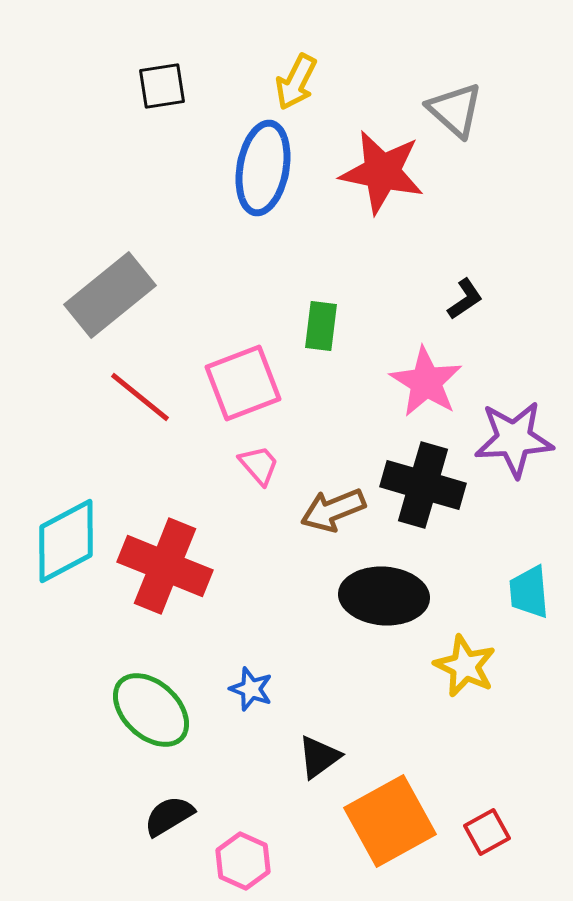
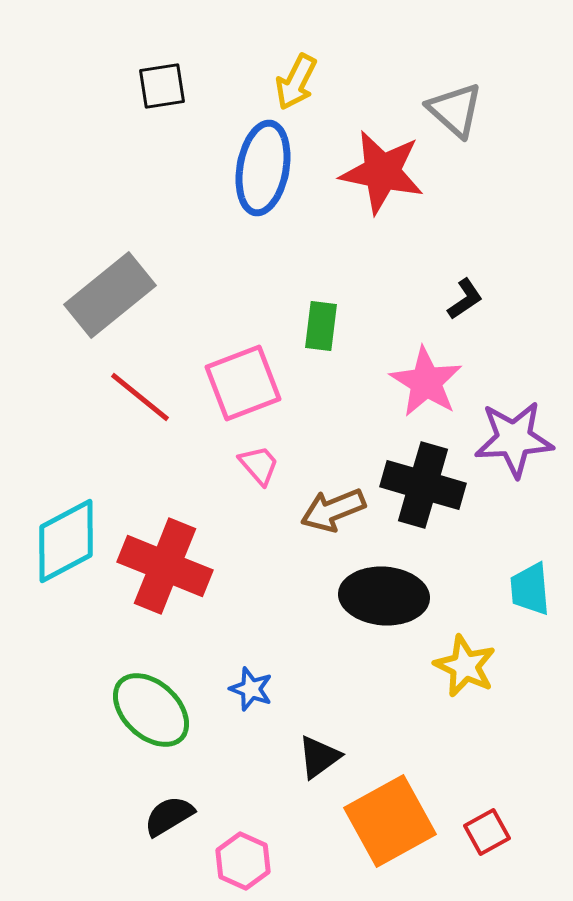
cyan trapezoid: moved 1 px right, 3 px up
